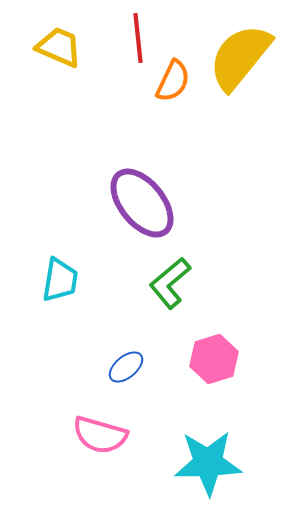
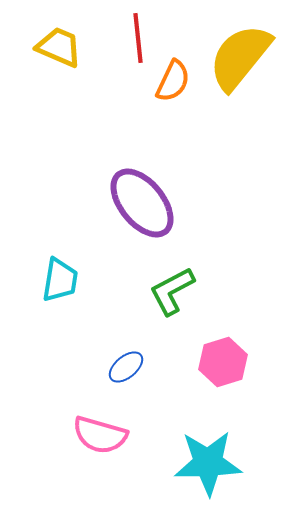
green L-shape: moved 2 px right, 8 px down; rotated 12 degrees clockwise
pink hexagon: moved 9 px right, 3 px down
